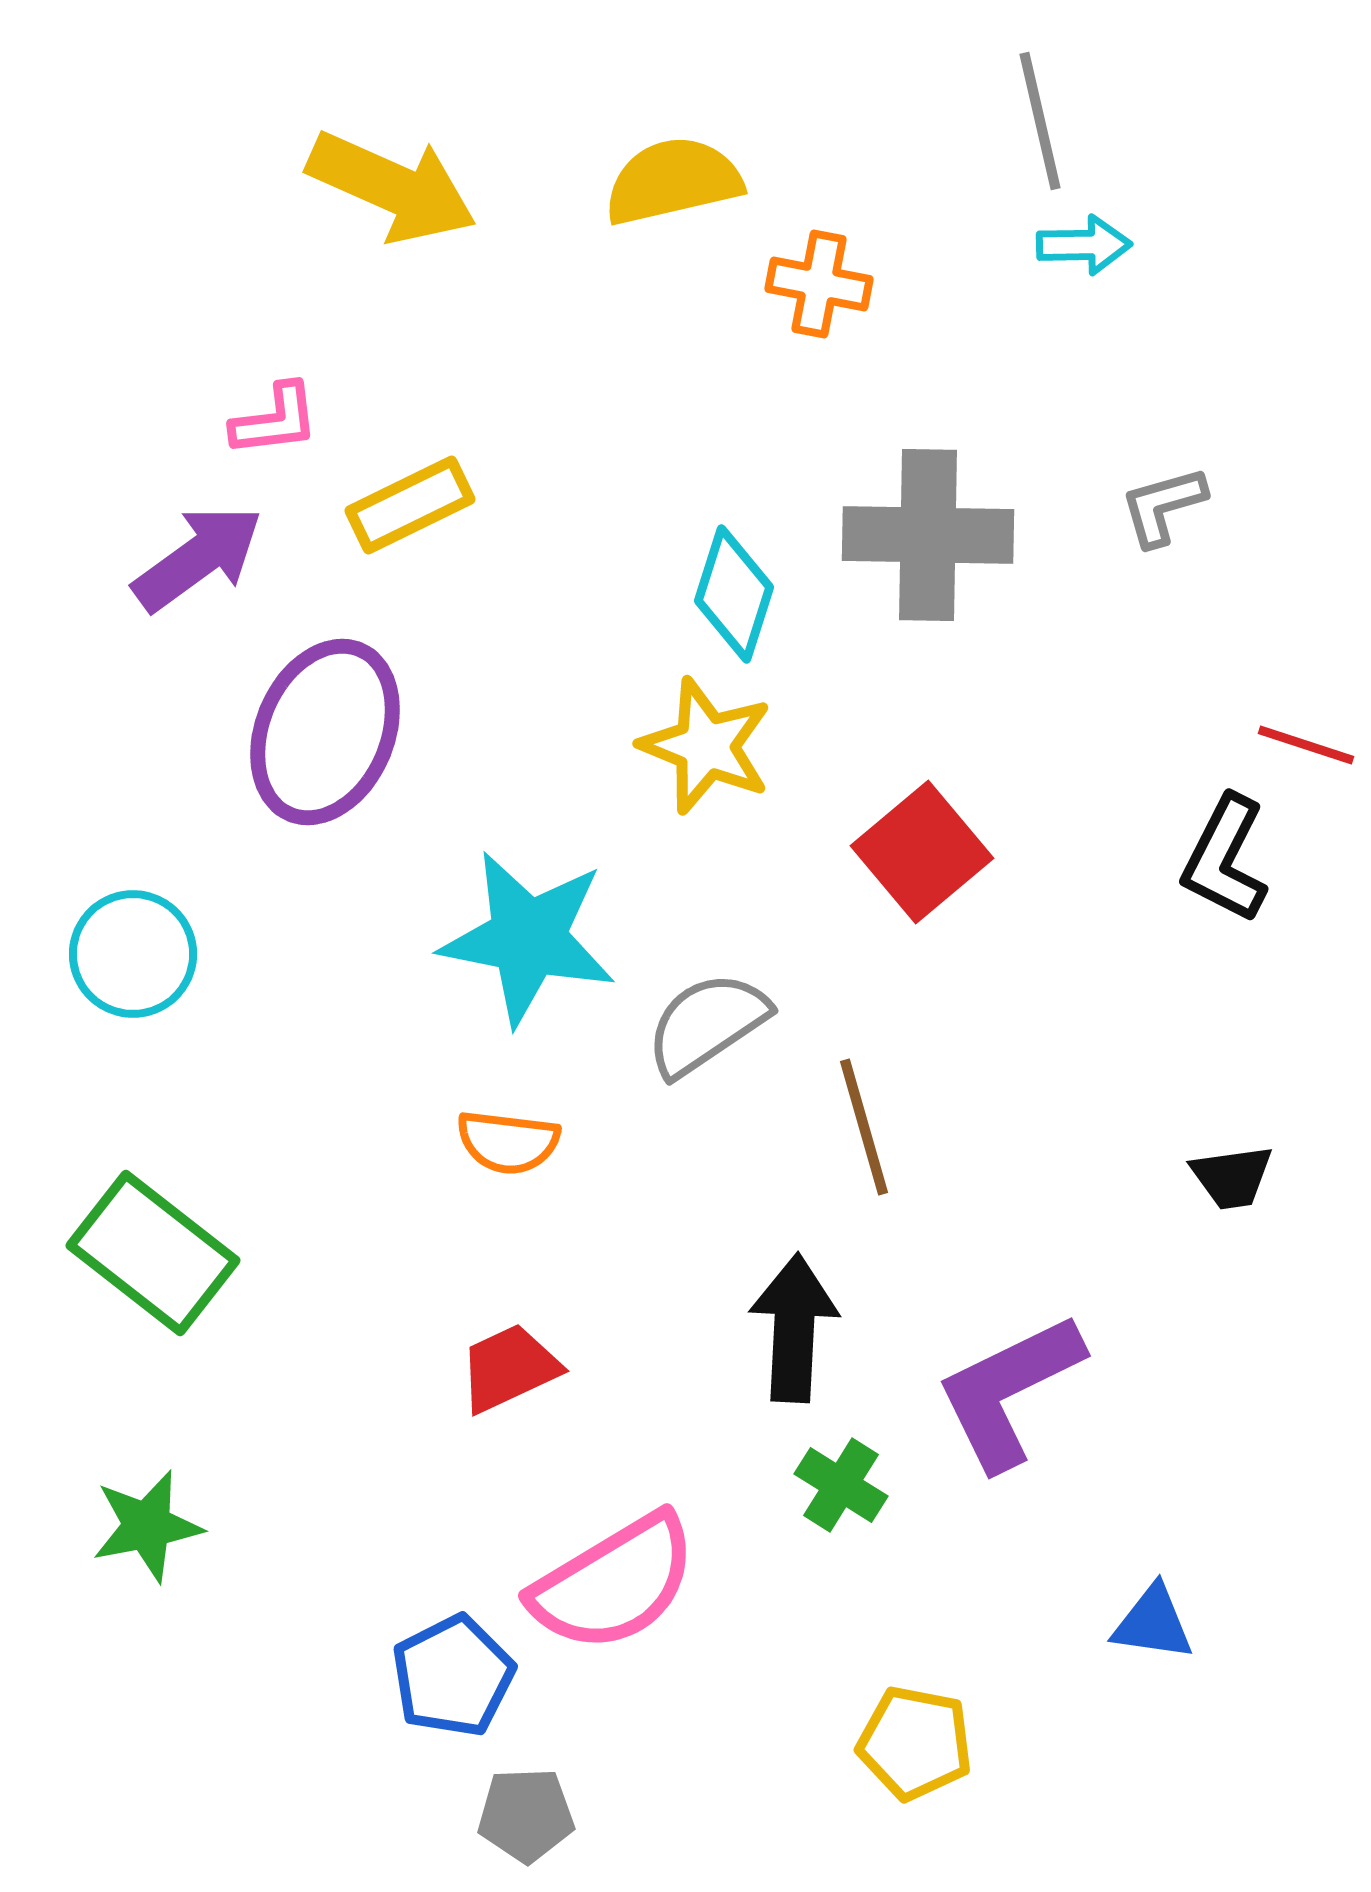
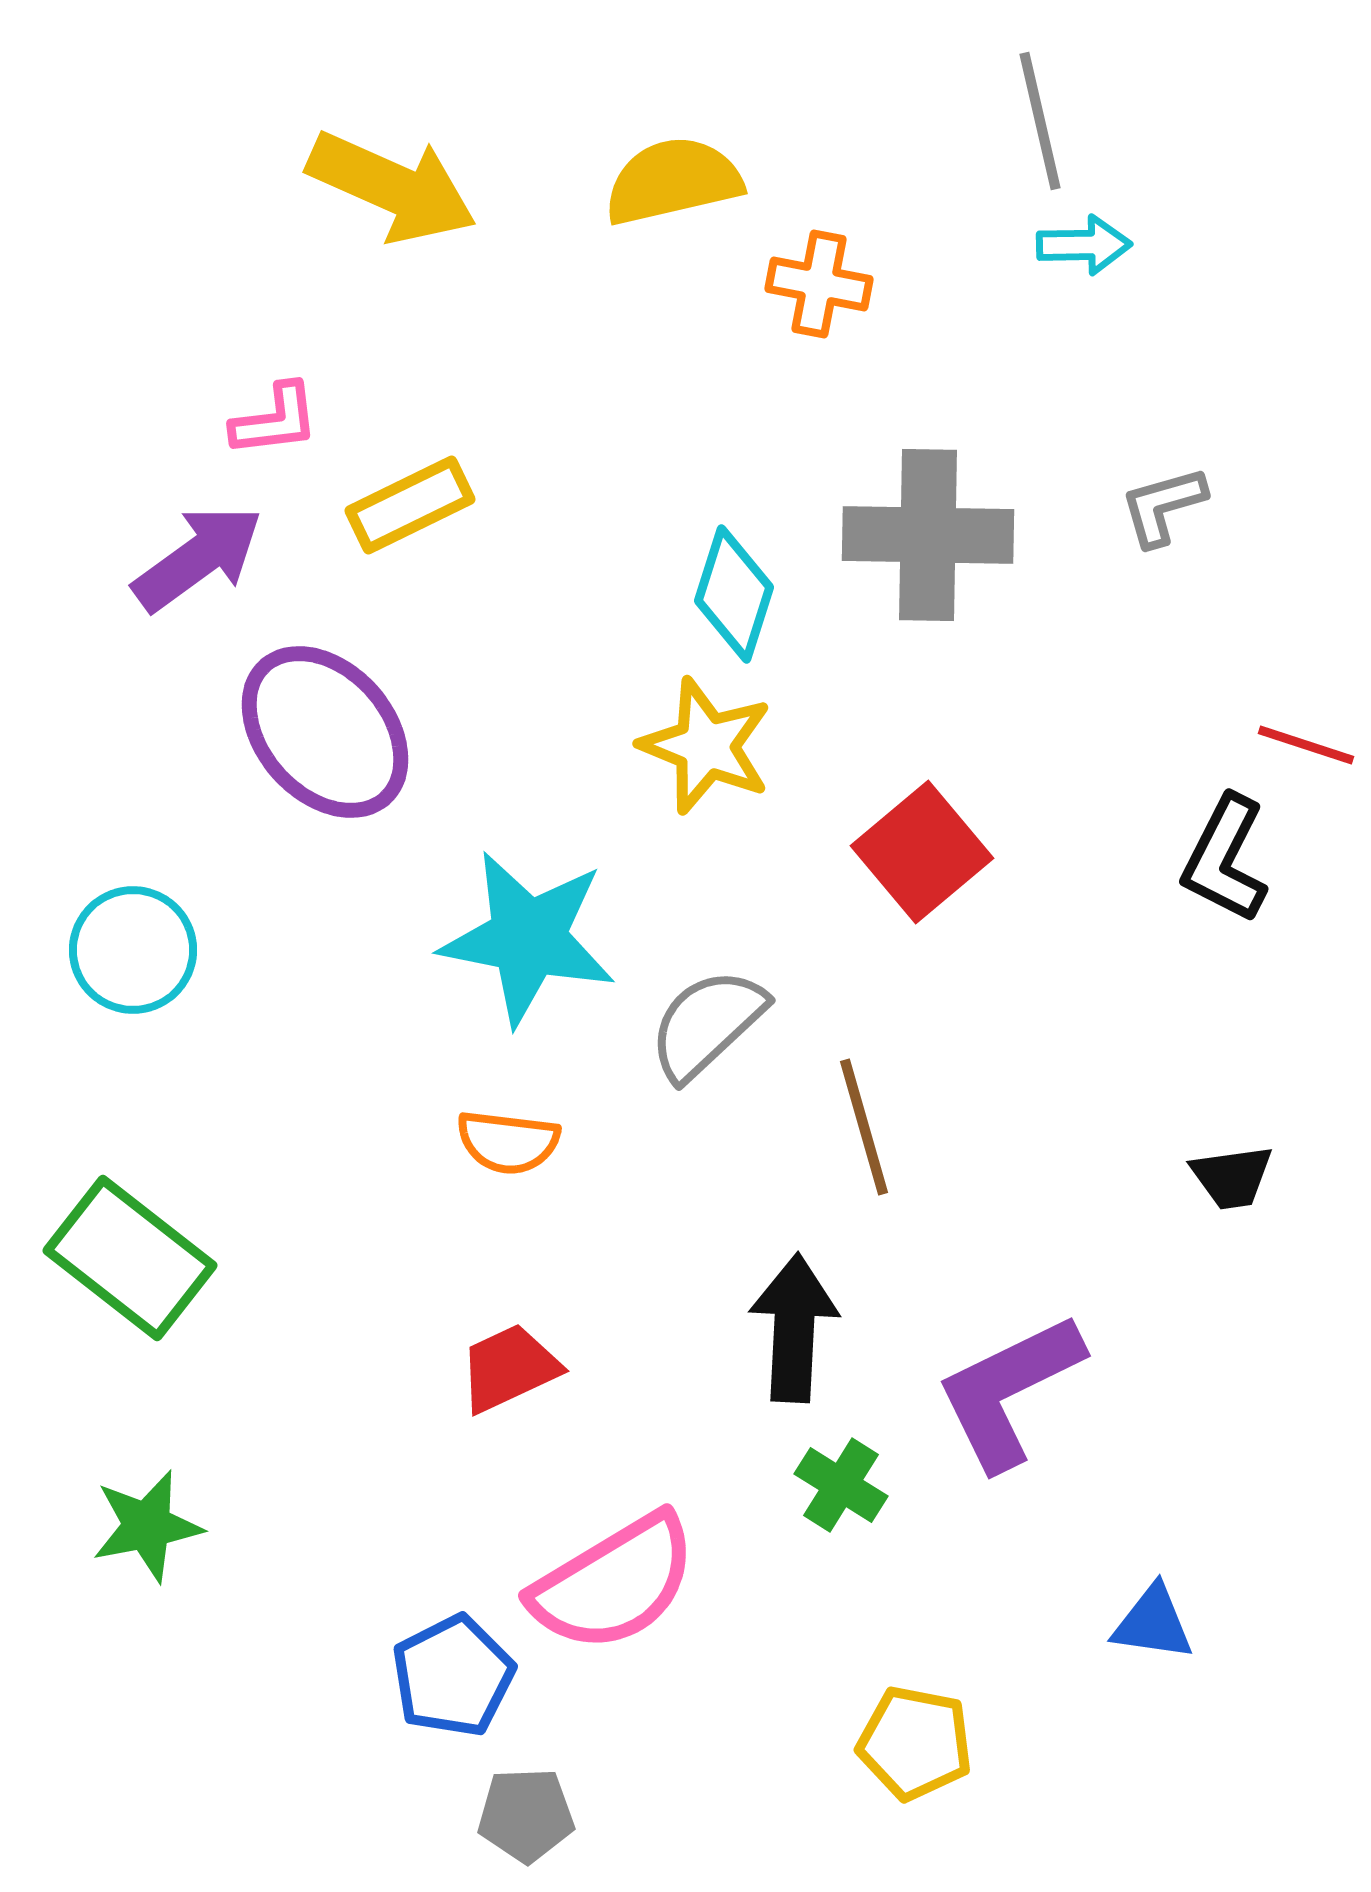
purple ellipse: rotated 65 degrees counterclockwise
cyan circle: moved 4 px up
gray semicircle: rotated 9 degrees counterclockwise
green rectangle: moved 23 px left, 5 px down
